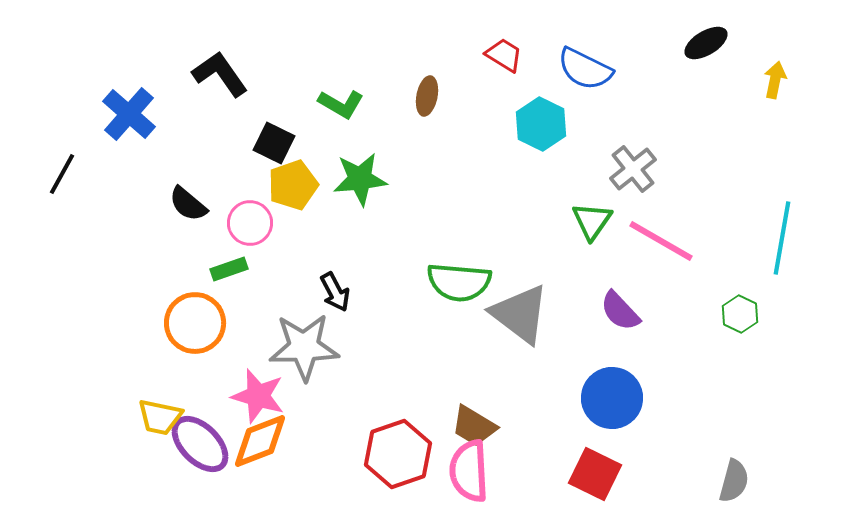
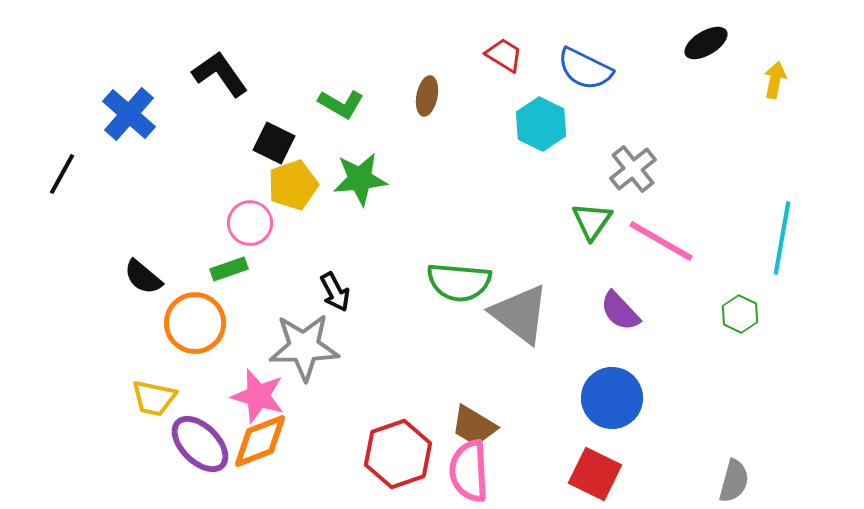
black semicircle: moved 45 px left, 73 px down
yellow trapezoid: moved 6 px left, 19 px up
